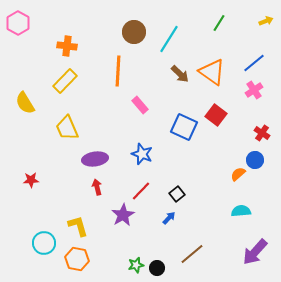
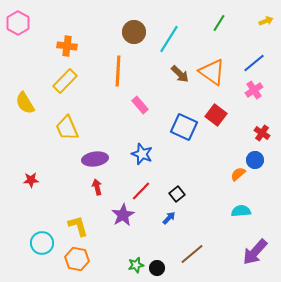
cyan circle: moved 2 px left
